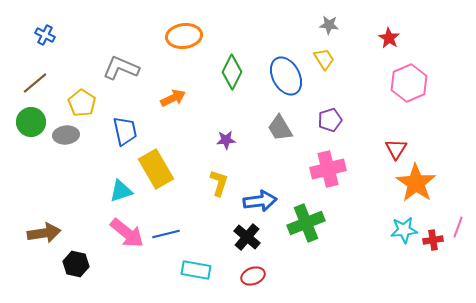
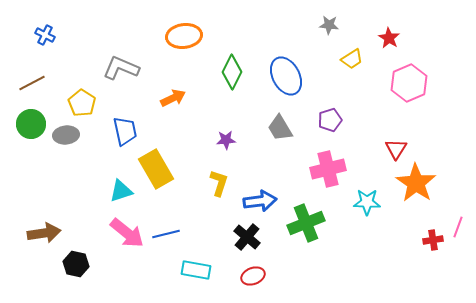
yellow trapezoid: moved 28 px right; rotated 90 degrees clockwise
brown line: moved 3 px left; rotated 12 degrees clockwise
green circle: moved 2 px down
cyan star: moved 37 px left, 28 px up; rotated 8 degrees clockwise
